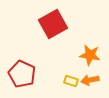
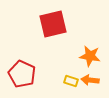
red square: rotated 16 degrees clockwise
orange star: moved 1 px down
orange arrow: rotated 18 degrees clockwise
